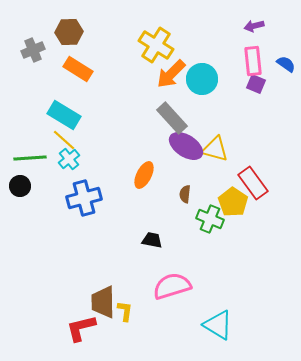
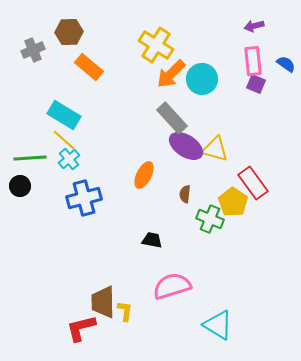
orange rectangle: moved 11 px right, 2 px up; rotated 8 degrees clockwise
